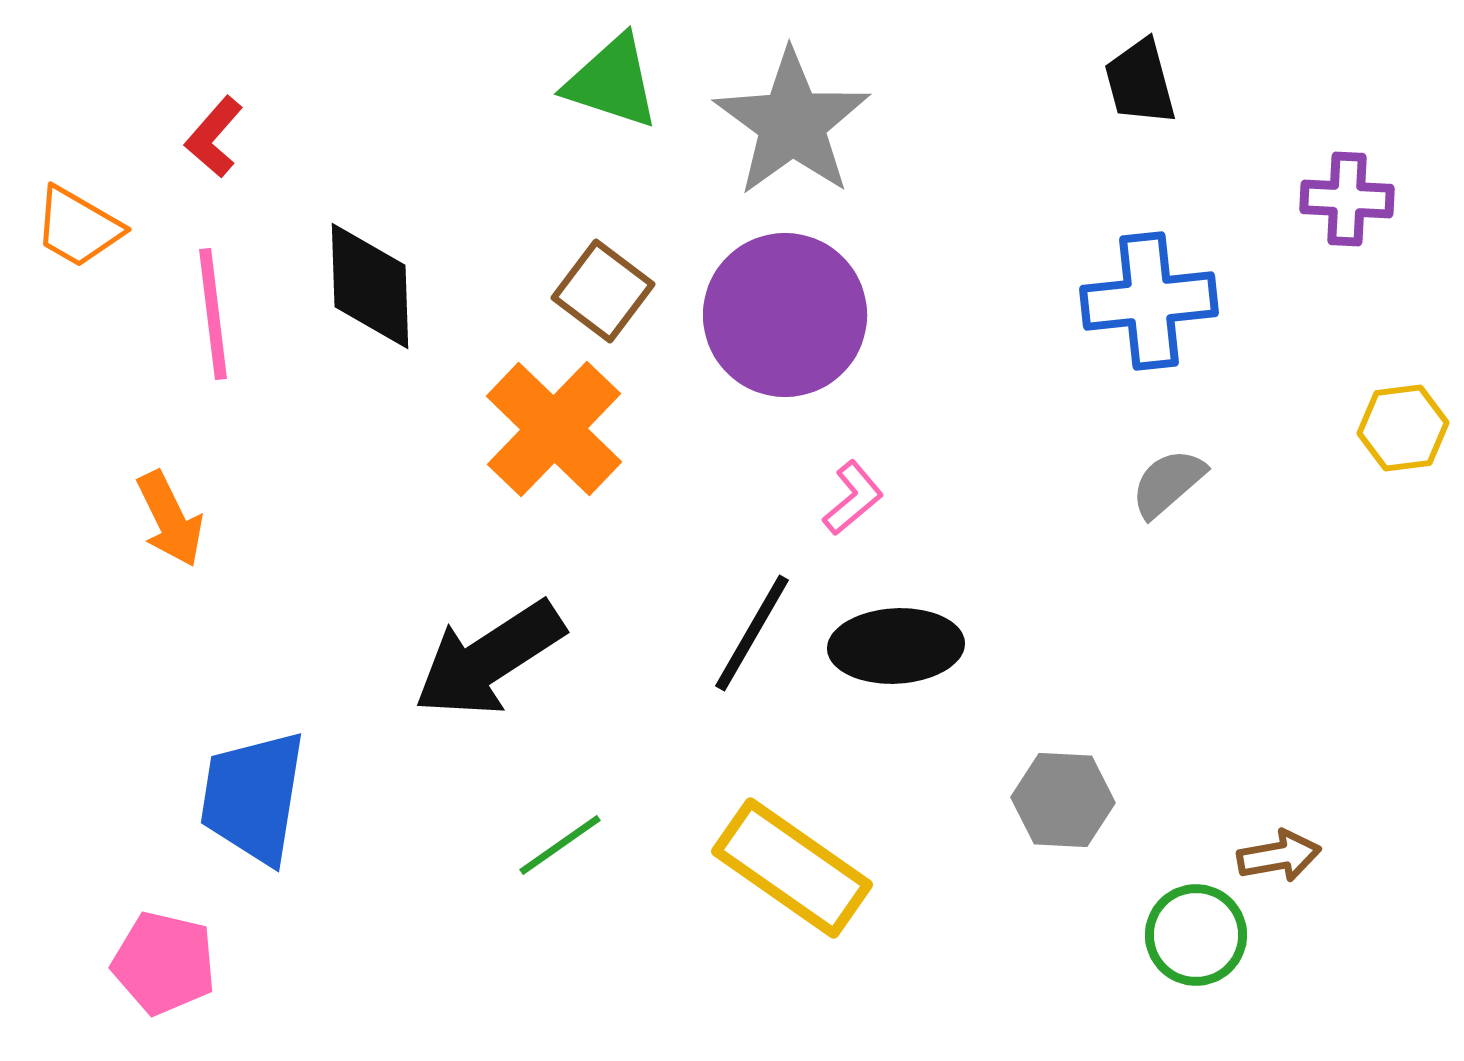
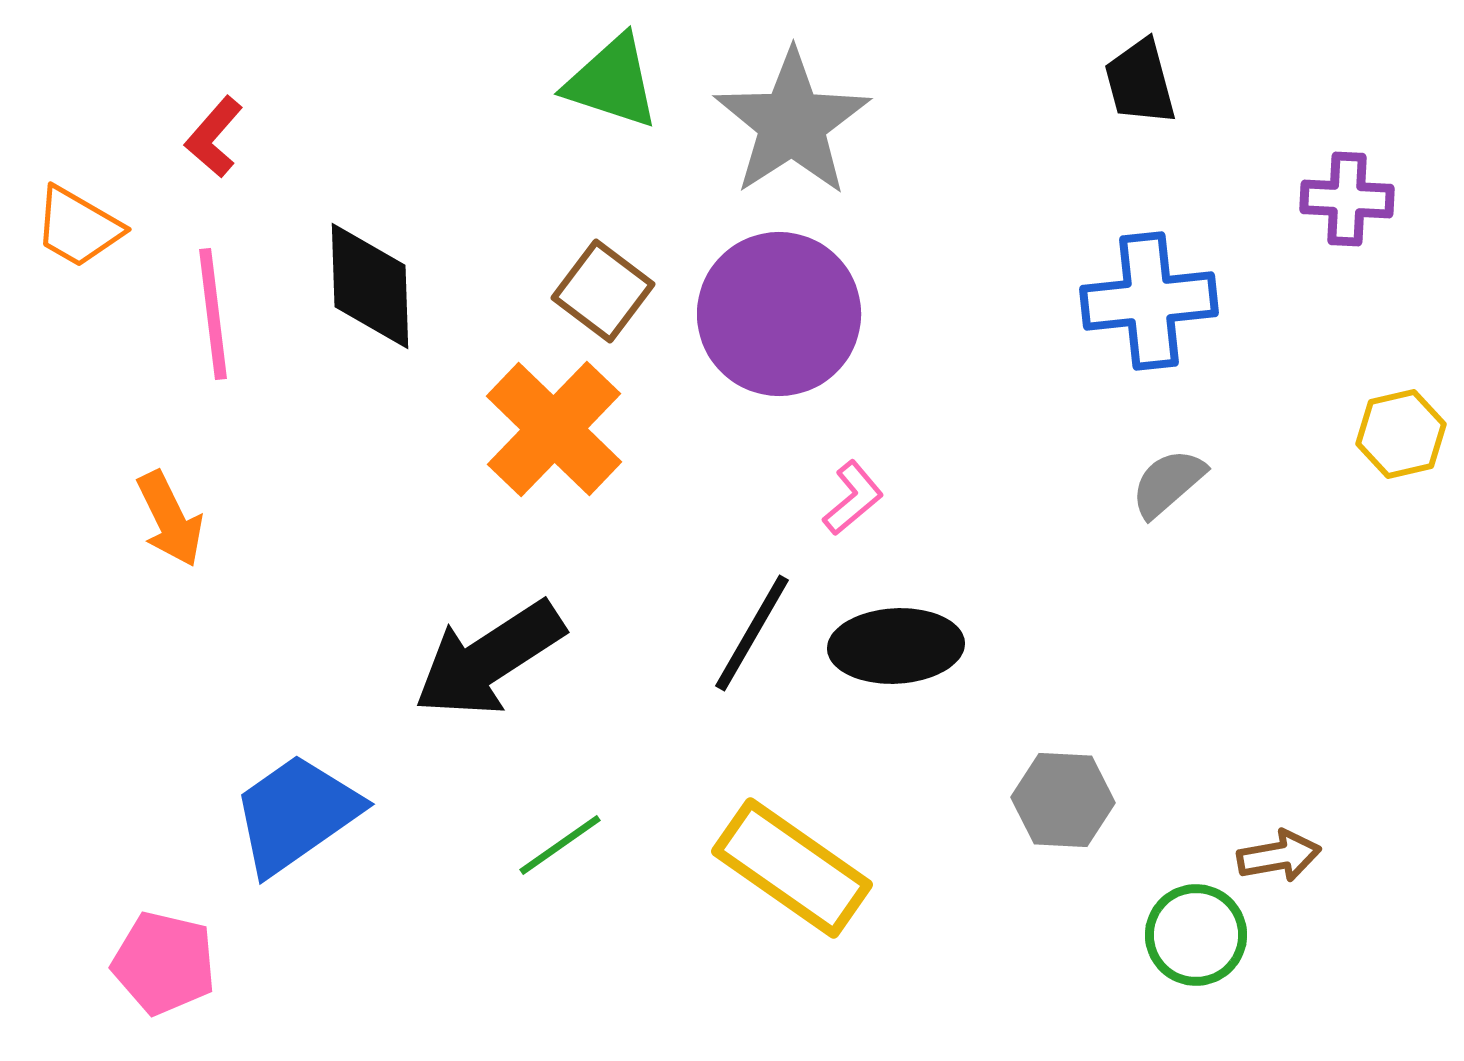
gray star: rotated 3 degrees clockwise
purple circle: moved 6 px left, 1 px up
yellow hexagon: moved 2 px left, 6 px down; rotated 6 degrees counterclockwise
blue trapezoid: moved 43 px right, 17 px down; rotated 46 degrees clockwise
